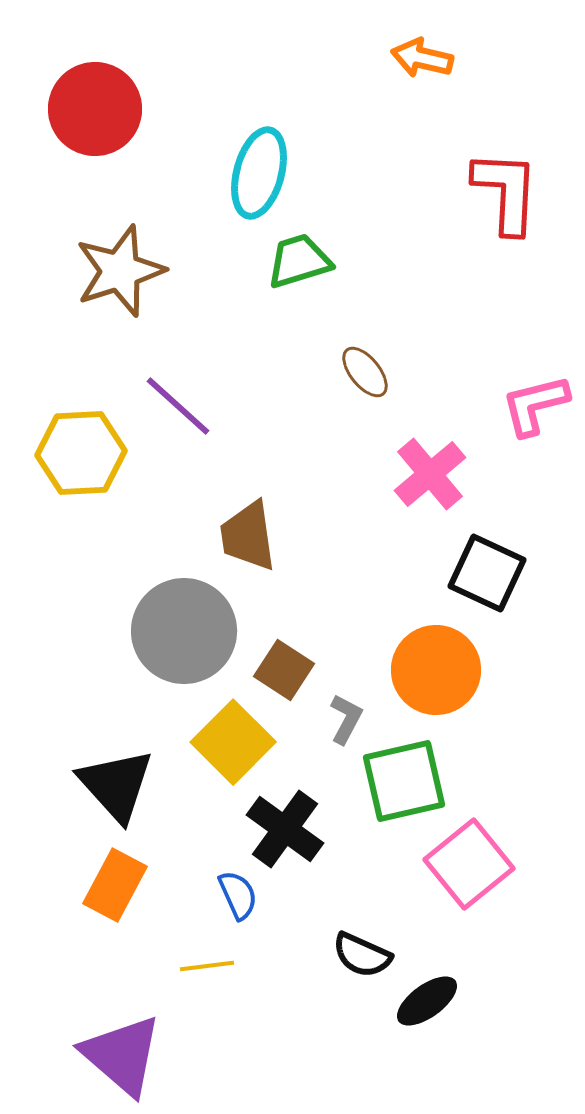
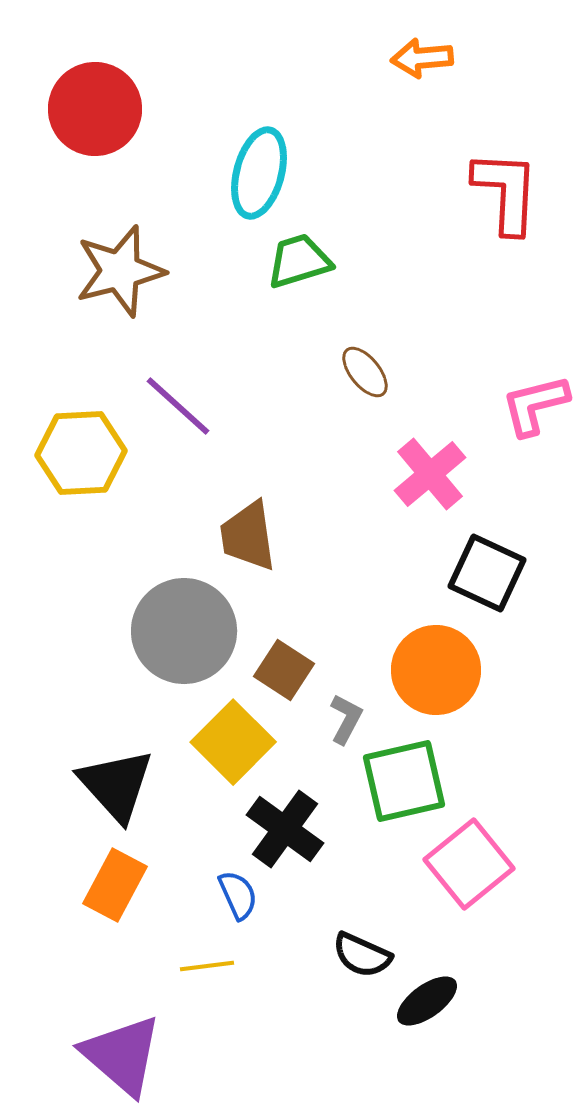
orange arrow: rotated 18 degrees counterclockwise
brown star: rotated 4 degrees clockwise
